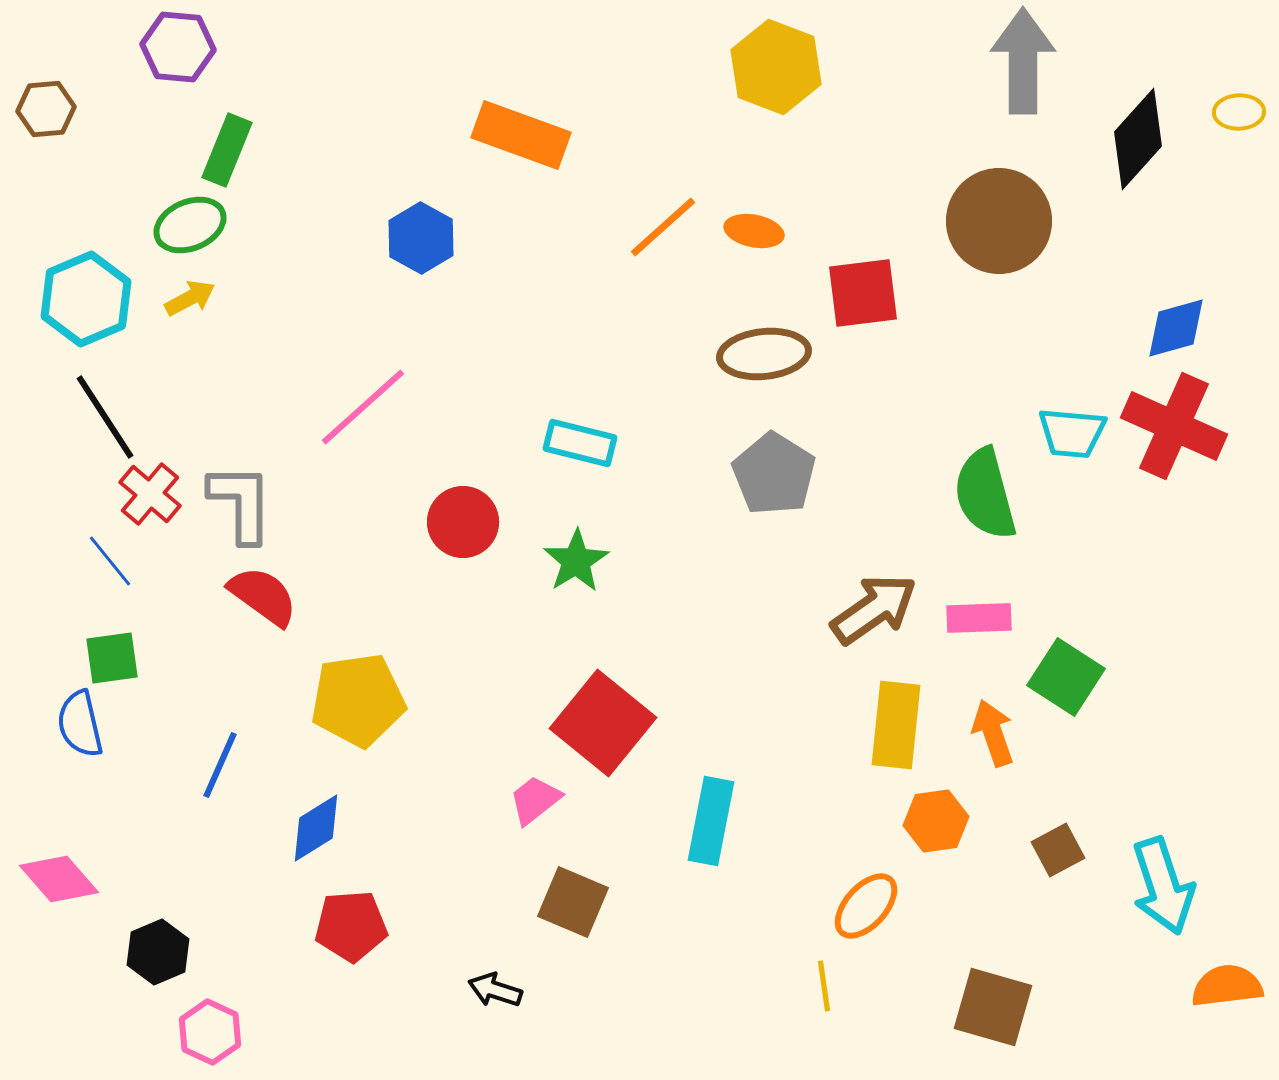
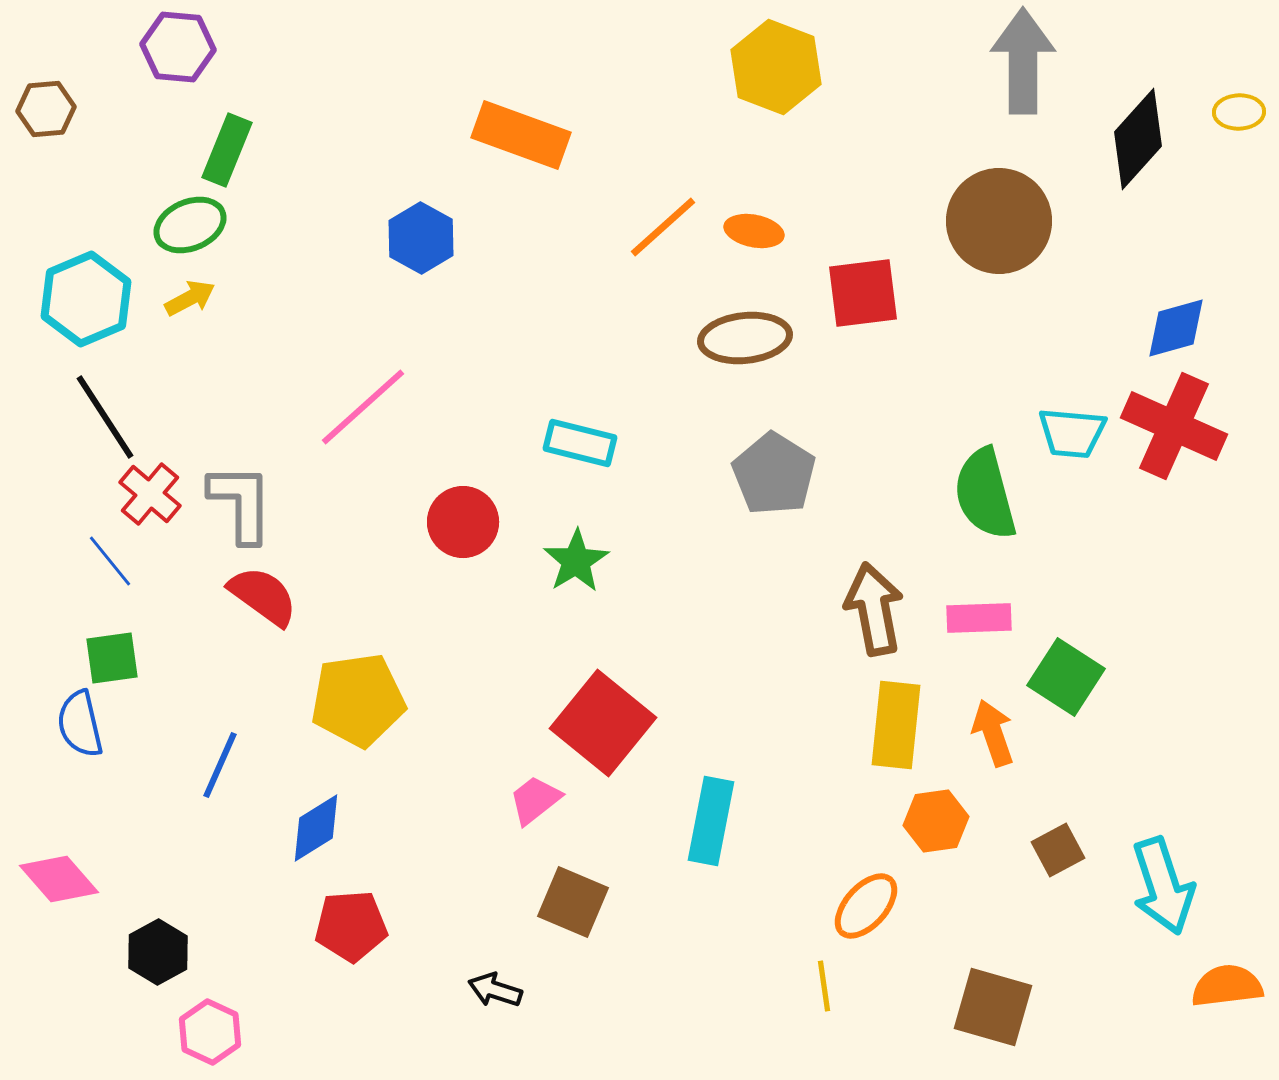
brown ellipse at (764, 354): moved 19 px left, 16 px up
brown arrow at (874, 609): rotated 66 degrees counterclockwise
black hexagon at (158, 952): rotated 6 degrees counterclockwise
